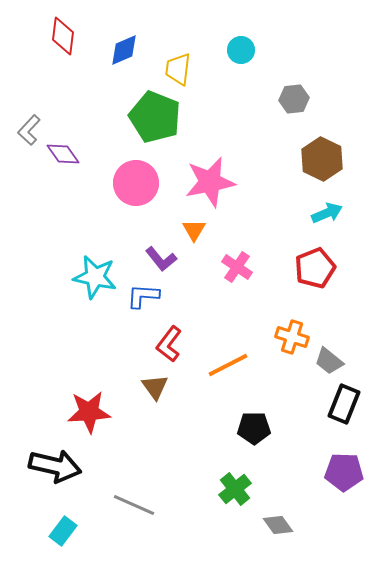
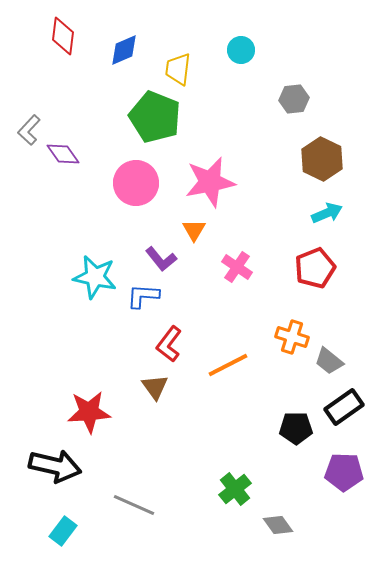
black rectangle: moved 3 px down; rotated 33 degrees clockwise
black pentagon: moved 42 px right
